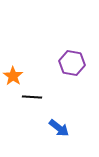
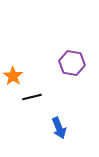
black line: rotated 18 degrees counterclockwise
blue arrow: rotated 30 degrees clockwise
